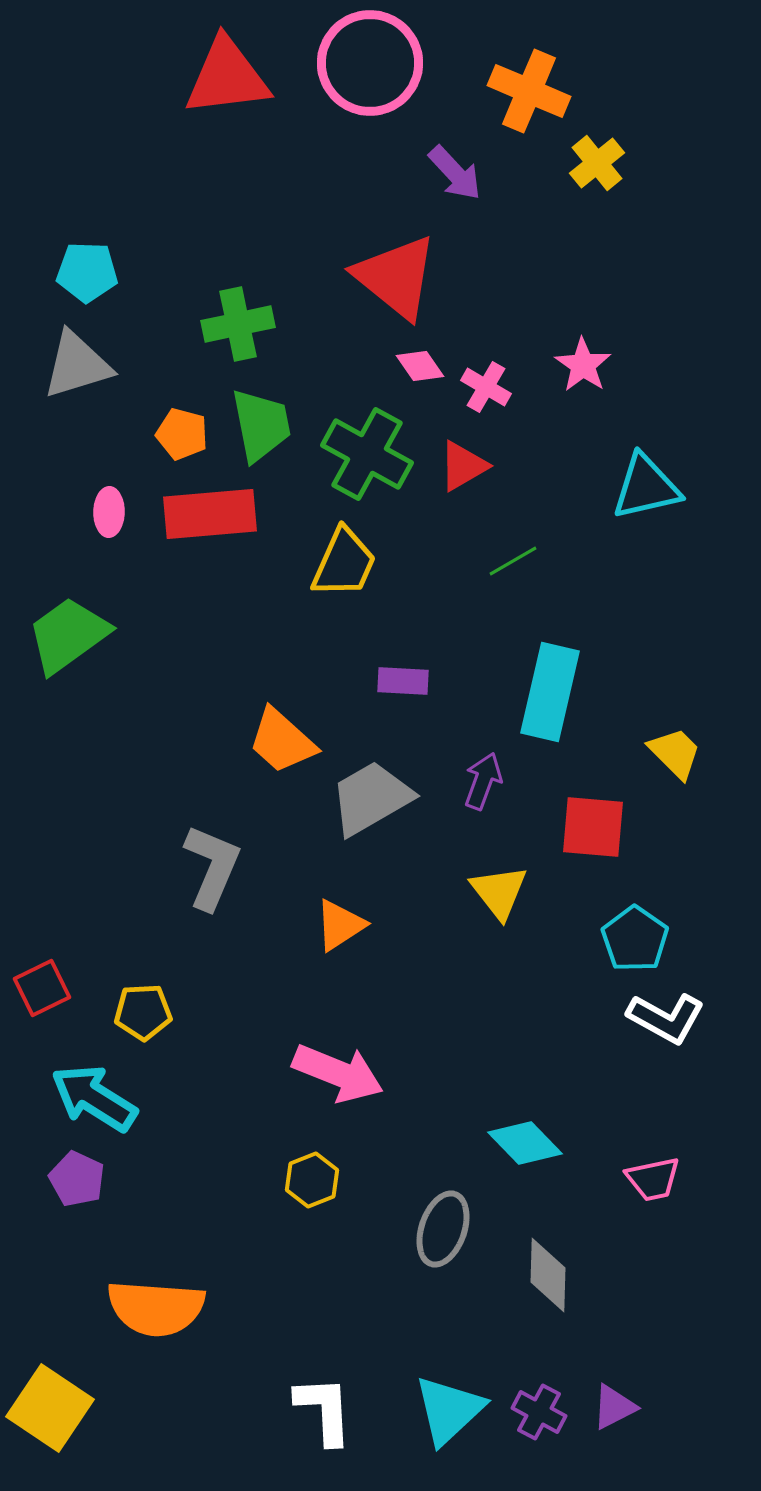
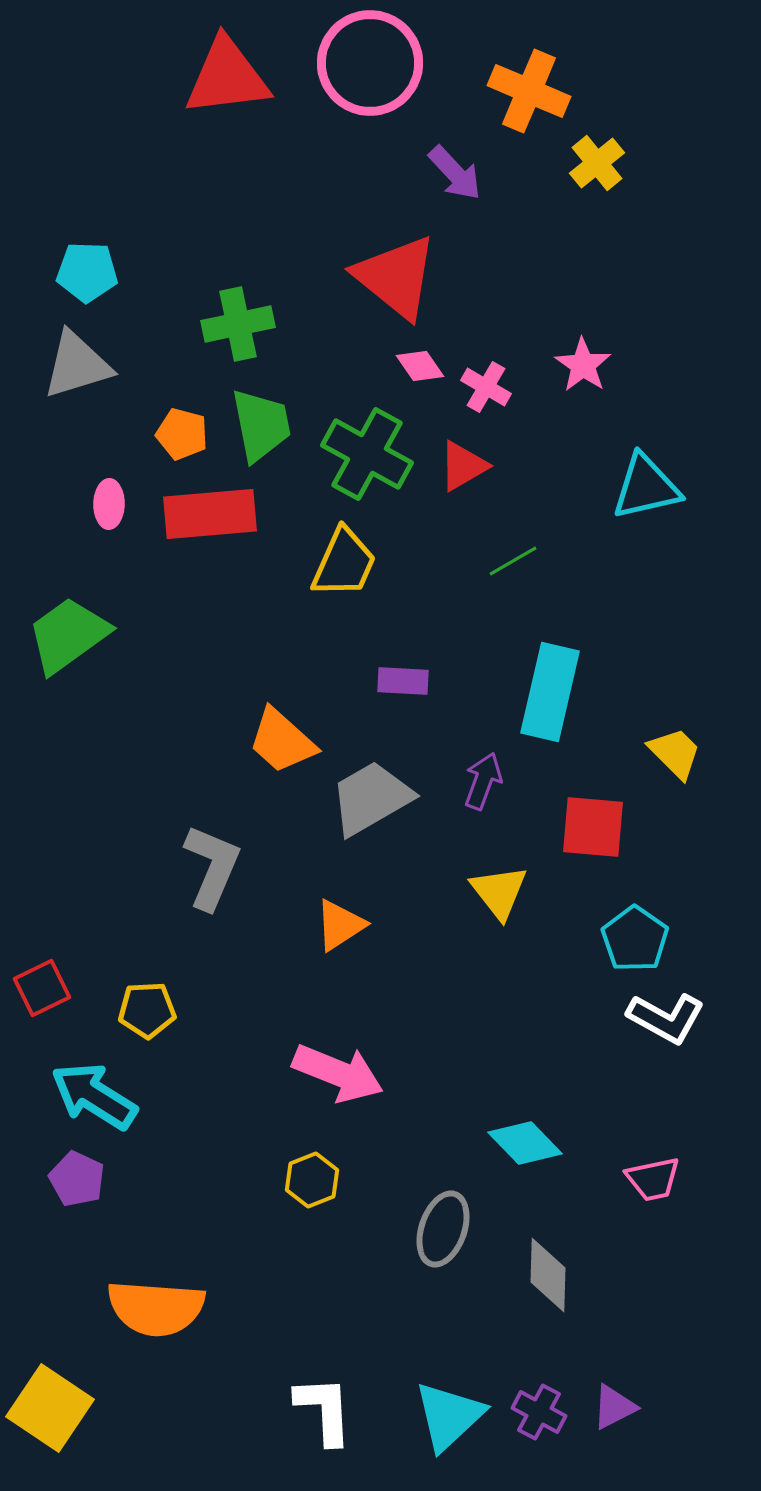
pink ellipse at (109, 512): moved 8 px up
yellow pentagon at (143, 1012): moved 4 px right, 2 px up
cyan arrow at (94, 1098): moved 2 px up
cyan triangle at (449, 1410): moved 6 px down
